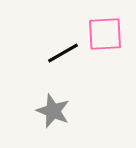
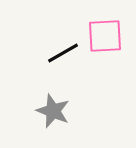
pink square: moved 2 px down
